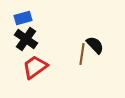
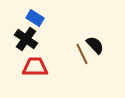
blue rectangle: moved 12 px right; rotated 48 degrees clockwise
brown line: rotated 35 degrees counterclockwise
red trapezoid: rotated 36 degrees clockwise
